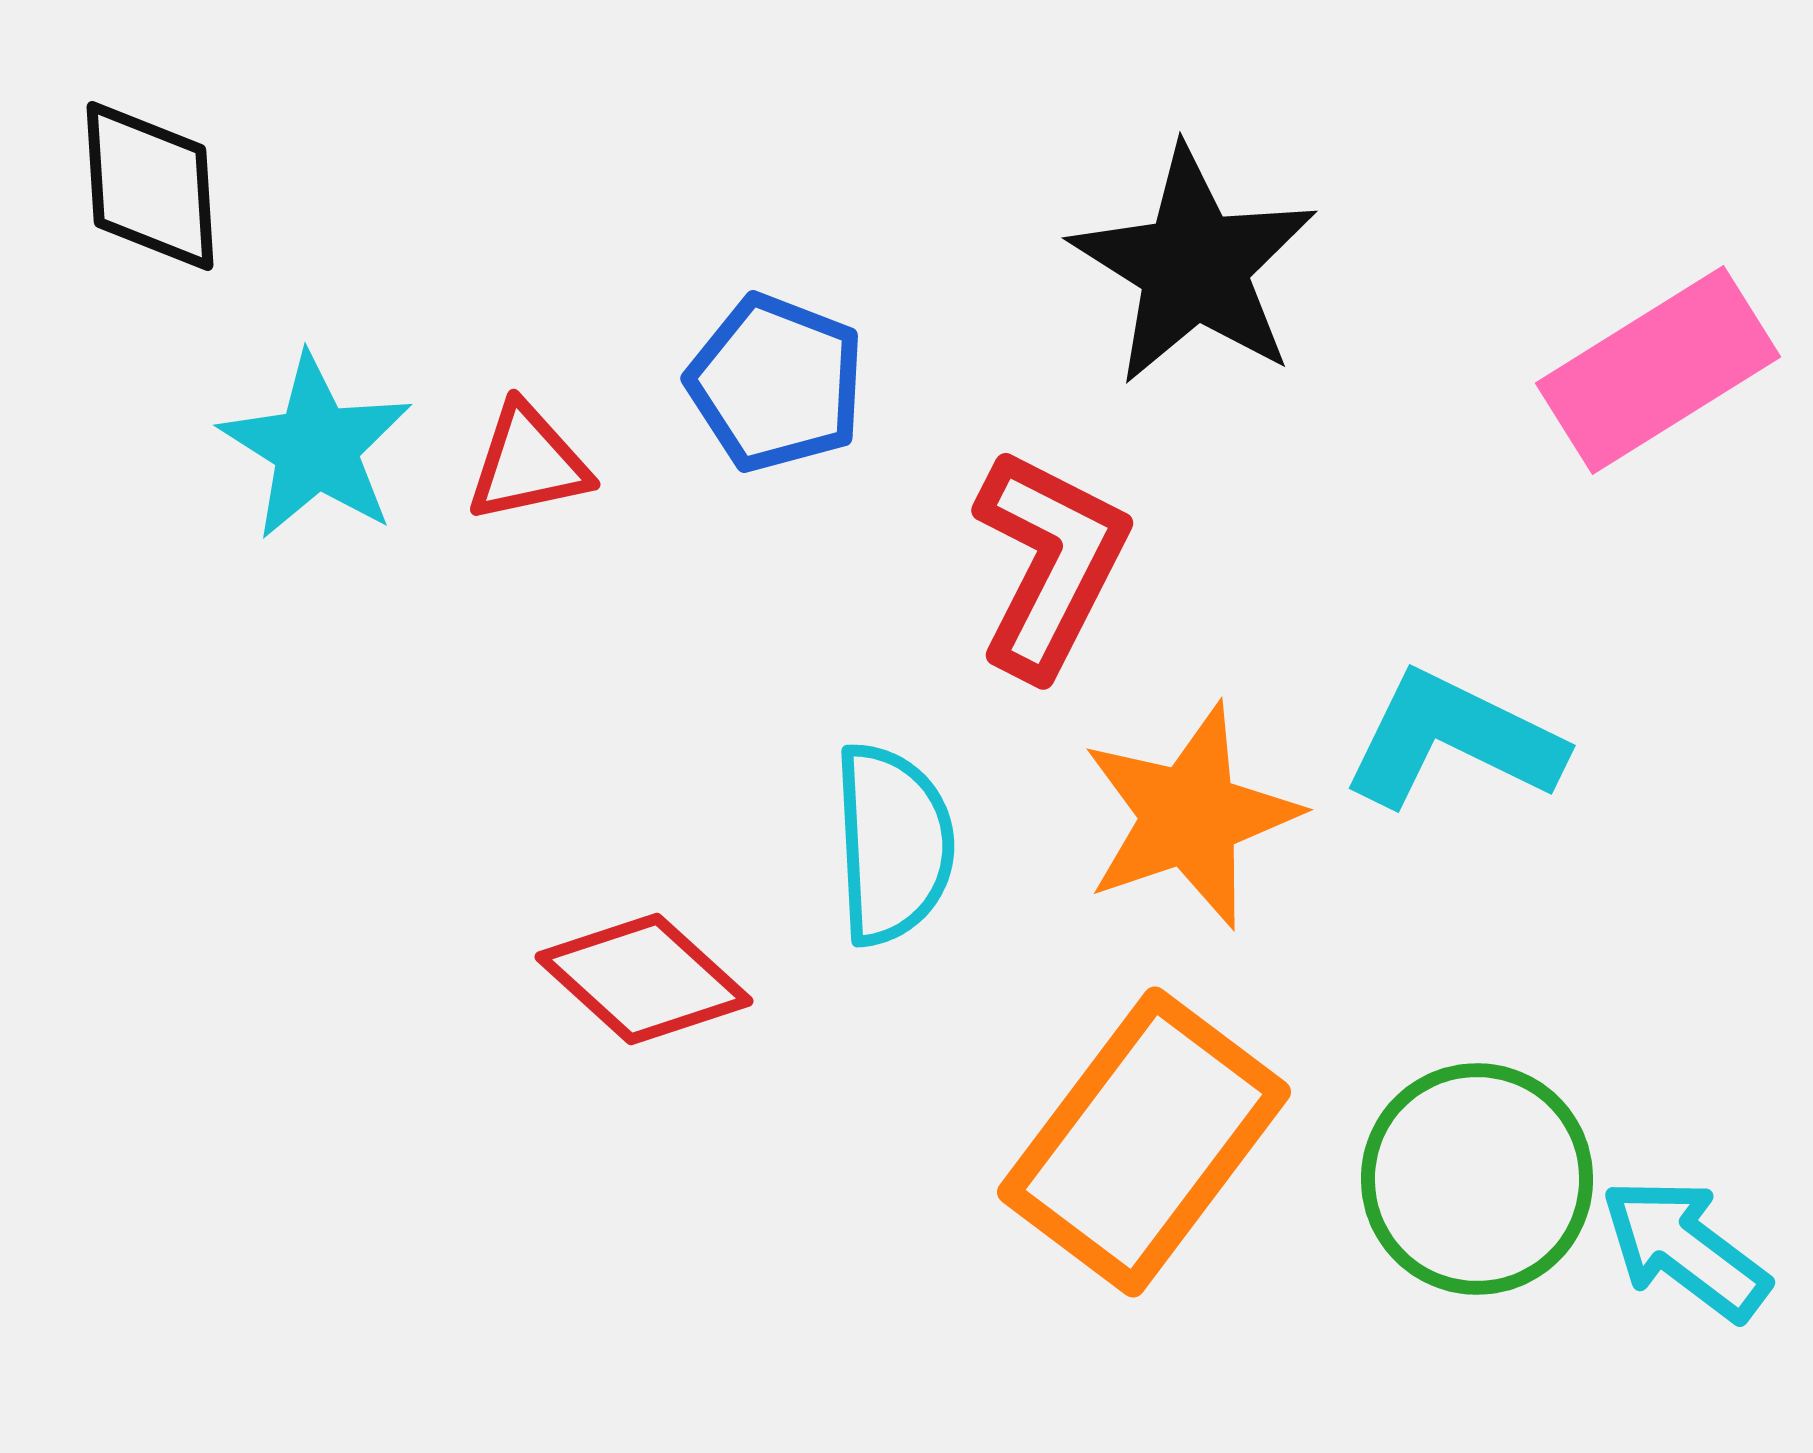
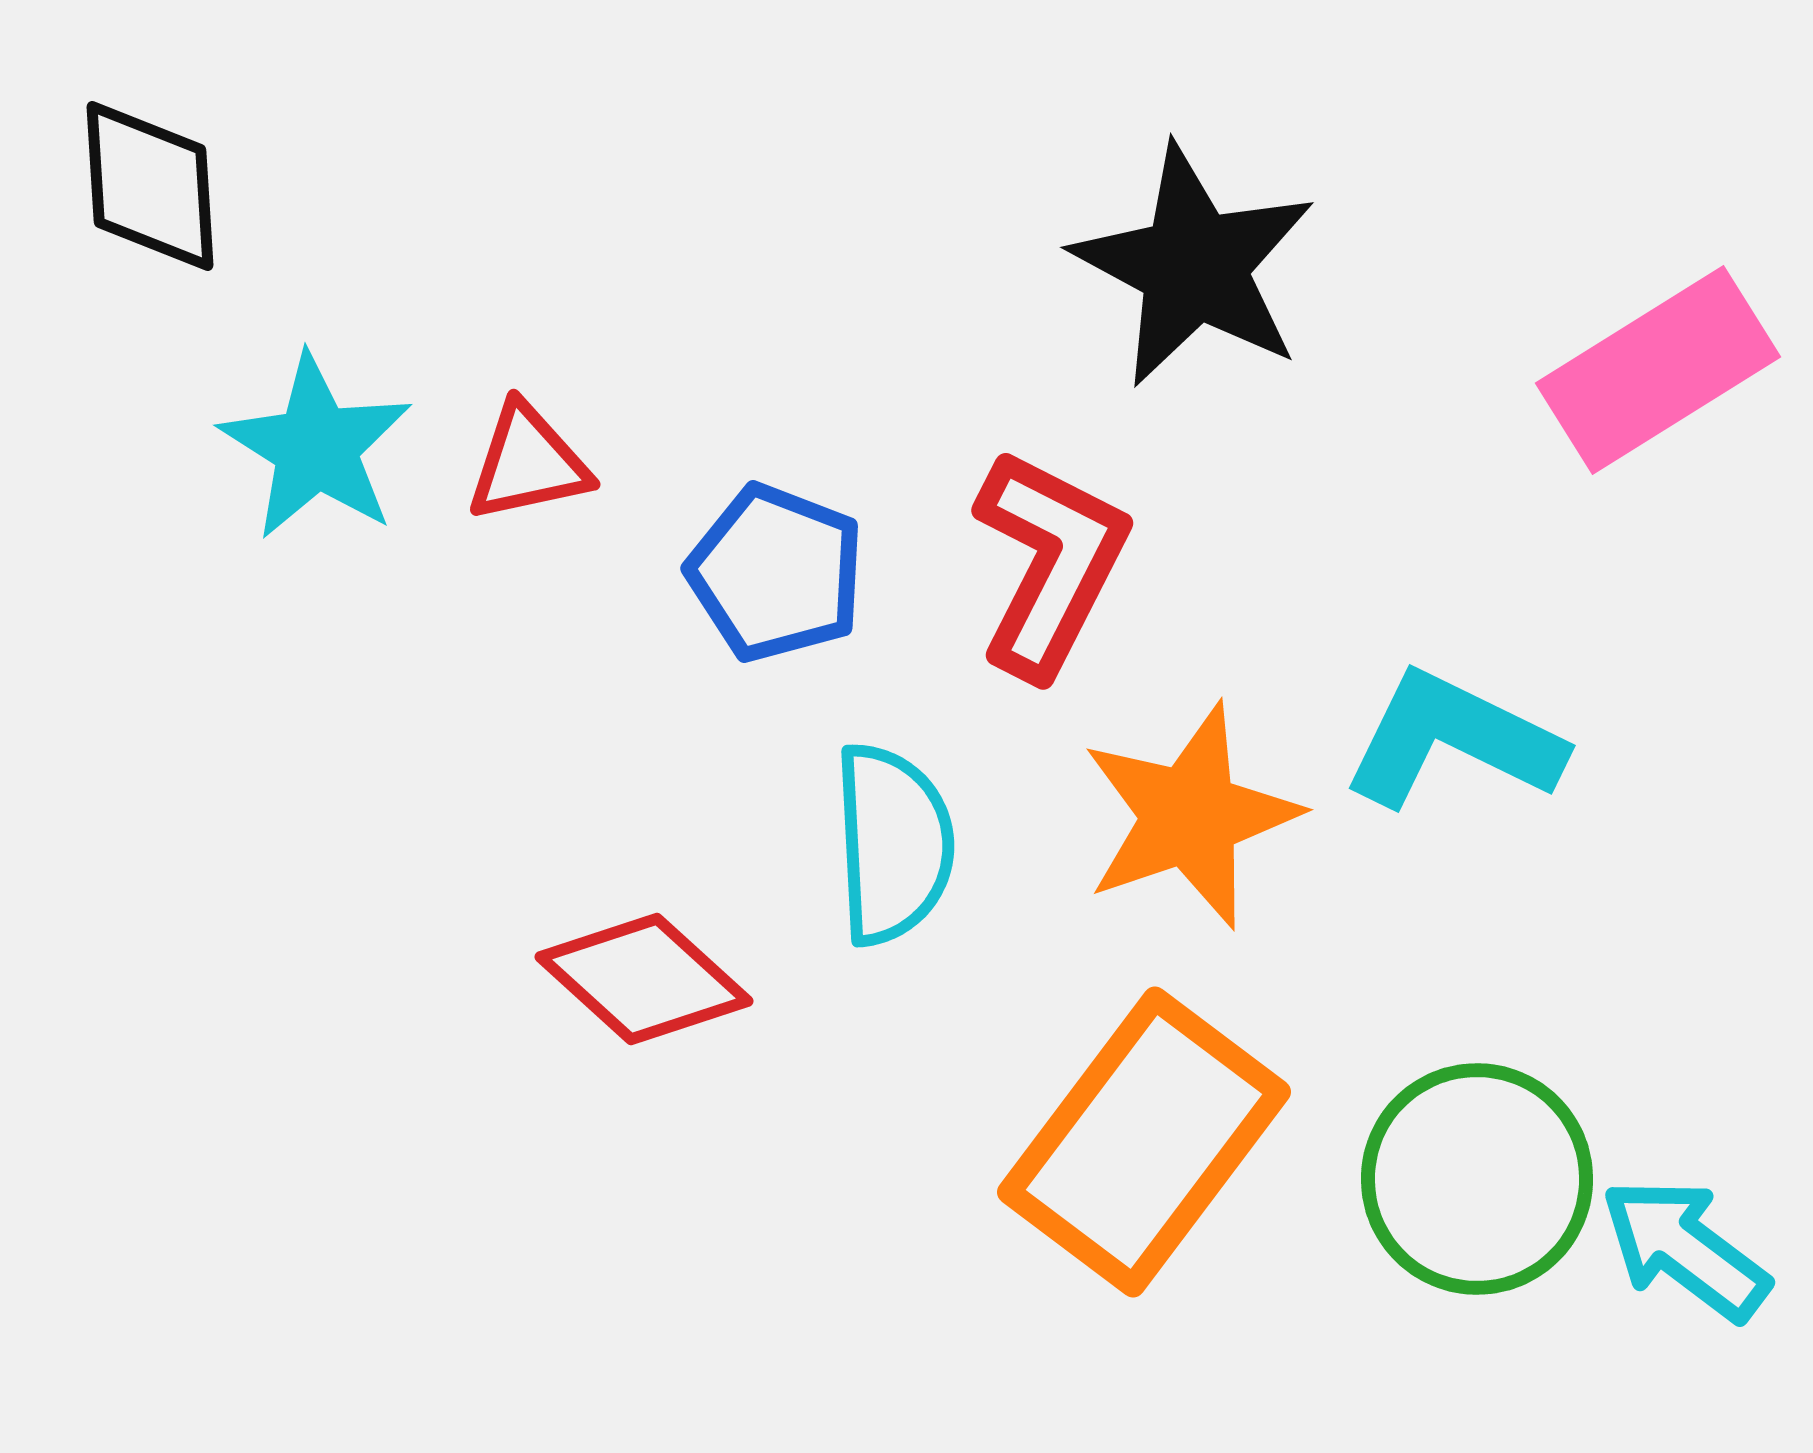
black star: rotated 4 degrees counterclockwise
blue pentagon: moved 190 px down
